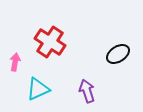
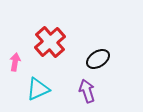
red cross: rotated 16 degrees clockwise
black ellipse: moved 20 px left, 5 px down
